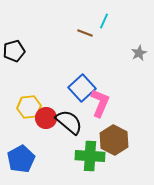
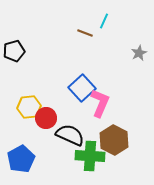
black semicircle: moved 1 px right, 13 px down; rotated 16 degrees counterclockwise
